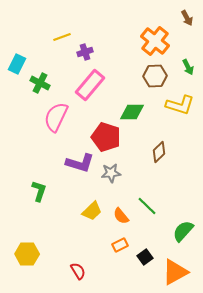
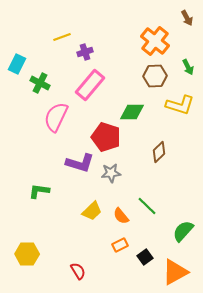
green L-shape: rotated 100 degrees counterclockwise
